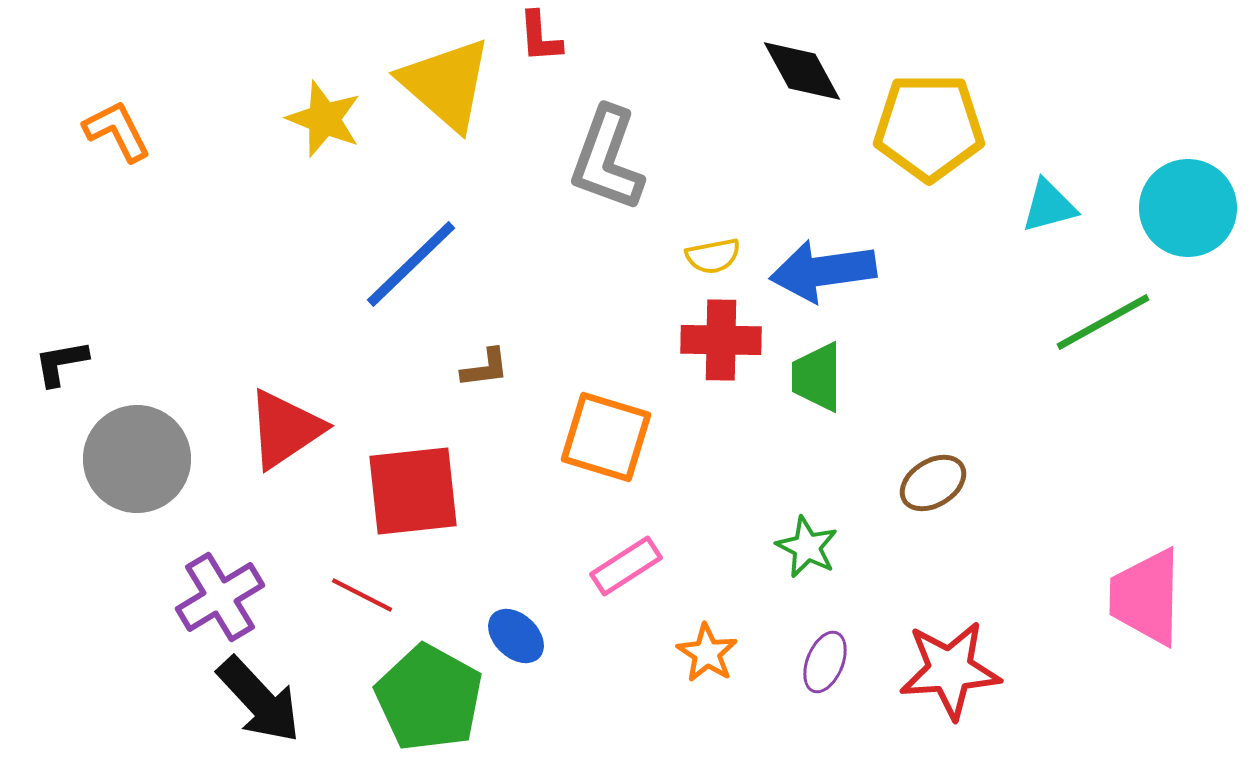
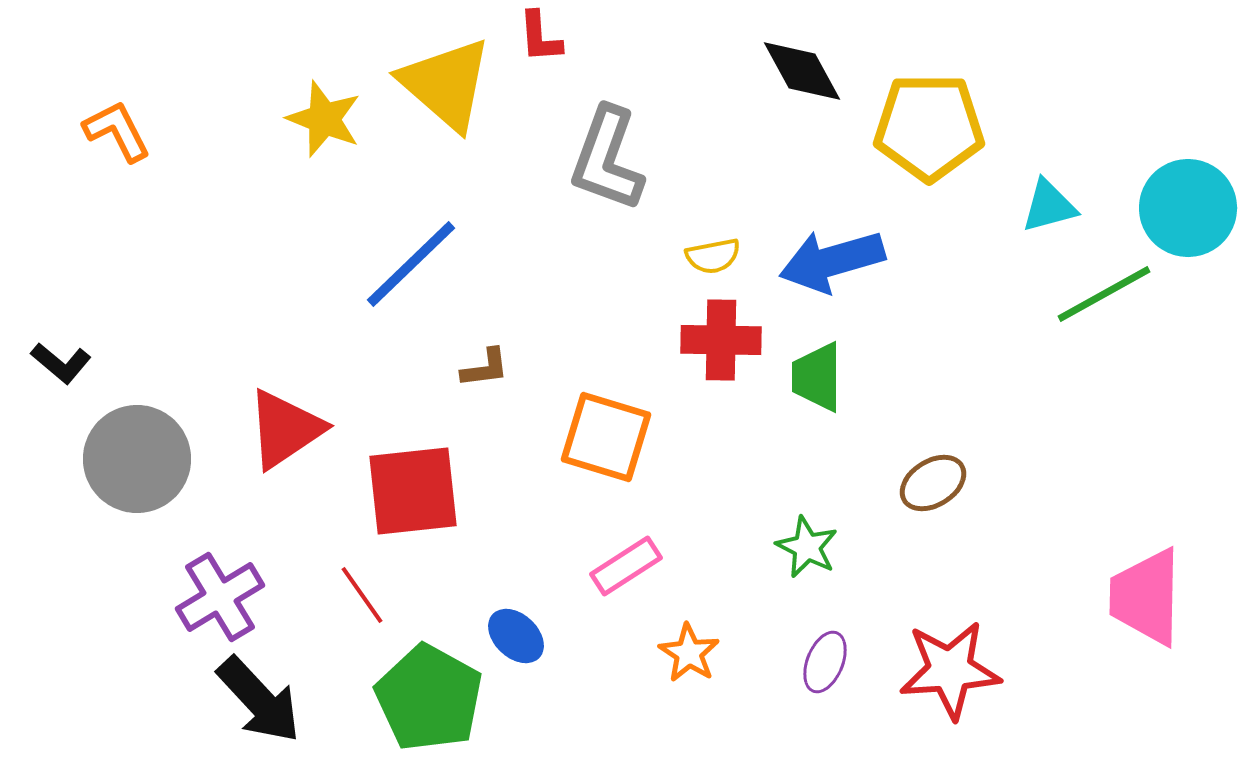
blue arrow: moved 9 px right, 10 px up; rotated 8 degrees counterclockwise
green line: moved 1 px right, 28 px up
black L-shape: rotated 130 degrees counterclockwise
red line: rotated 28 degrees clockwise
orange star: moved 18 px left
